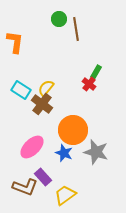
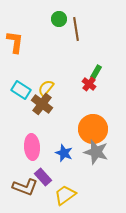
orange circle: moved 20 px right, 1 px up
pink ellipse: rotated 50 degrees counterclockwise
